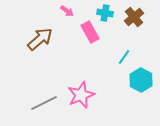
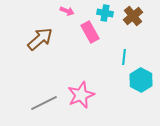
pink arrow: rotated 16 degrees counterclockwise
brown cross: moved 1 px left, 1 px up
cyan line: rotated 28 degrees counterclockwise
